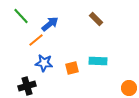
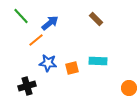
blue arrow: moved 1 px up
blue star: moved 4 px right
